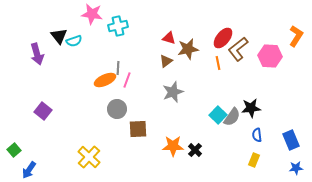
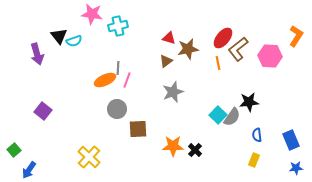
black star: moved 2 px left, 6 px up
